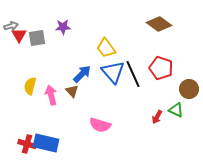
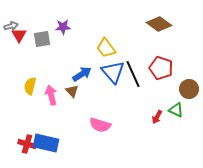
gray square: moved 5 px right, 1 px down
blue arrow: rotated 12 degrees clockwise
